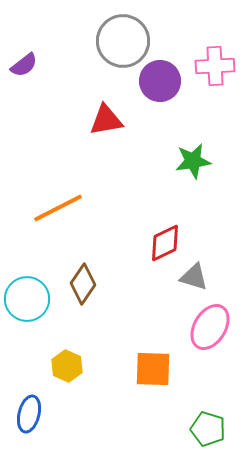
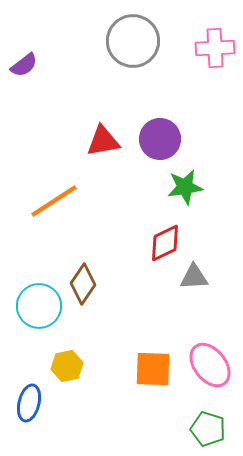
gray circle: moved 10 px right
pink cross: moved 18 px up
purple circle: moved 58 px down
red triangle: moved 3 px left, 21 px down
green star: moved 8 px left, 26 px down
orange line: moved 4 px left, 7 px up; rotated 6 degrees counterclockwise
gray triangle: rotated 20 degrees counterclockwise
cyan circle: moved 12 px right, 7 px down
pink ellipse: moved 38 px down; rotated 69 degrees counterclockwise
yellow hexagon: rotated 24 degrees clockwise
blue ellipse: moved 11 px up
